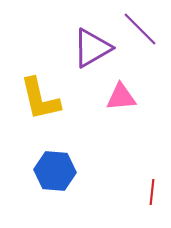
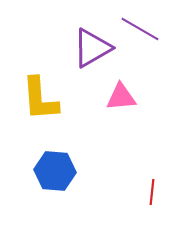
purple line: rotated 15 degrees counterclockwise
yellow L-shape: rotated 9 degrees clockwise
